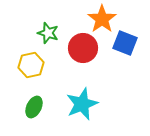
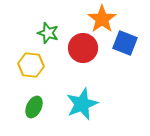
yellow hexagon: rotated 20 degrees clockwise
